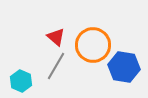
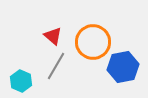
red triangle: moved 3 px left, 1 px up
orange circle: moved 3 px up
blue hexagon: moved 1 px left; rotated 20 degrees counterclockwise
